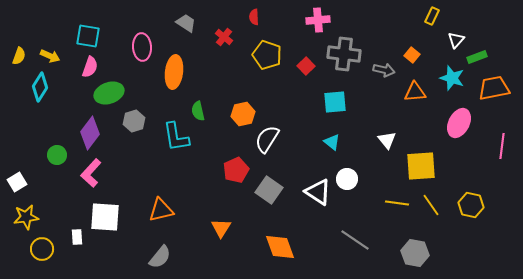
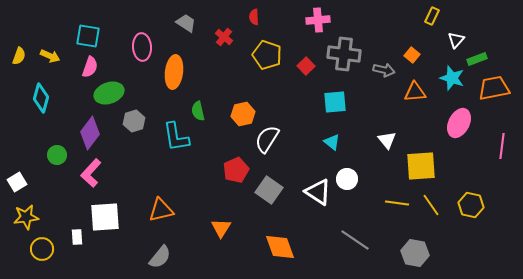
green rectangle at (477, 57): moved 2 px down
cyan diamond at (40, 87): moved 1 px right, 11 px down; rotated 16 degrees counterclockwise
white square at (105, 217): rotated 8 degrees counterclockwise
